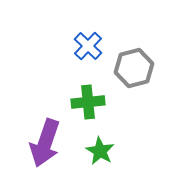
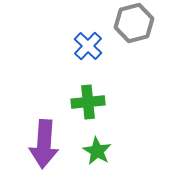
gray hexagon: moved 45 px up
purple arrow: moved 1 px left, 1 px down; rotated 15 degrees counterclockwise
green star: moved 3 px left
